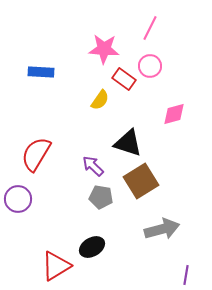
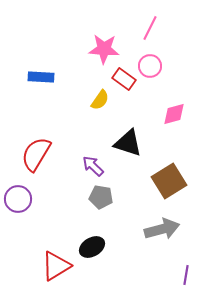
blue rectangle: moved 5 px down
brown square: moved 28 px right
